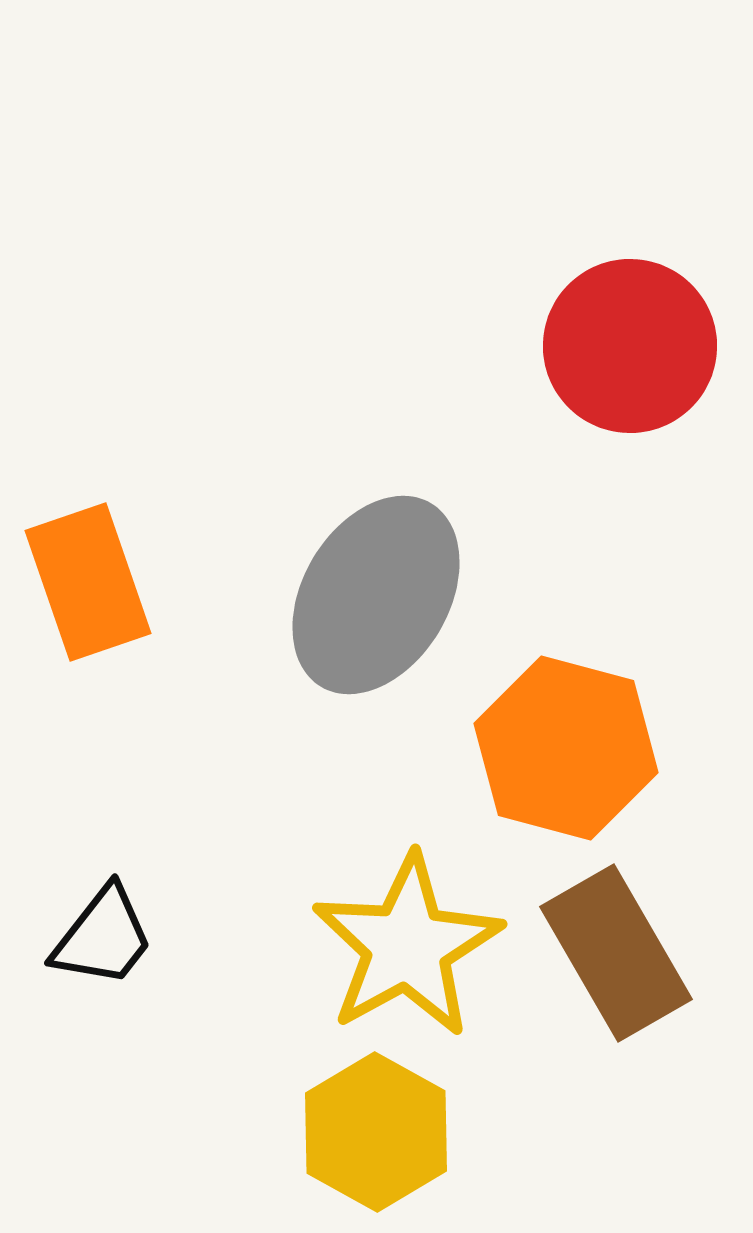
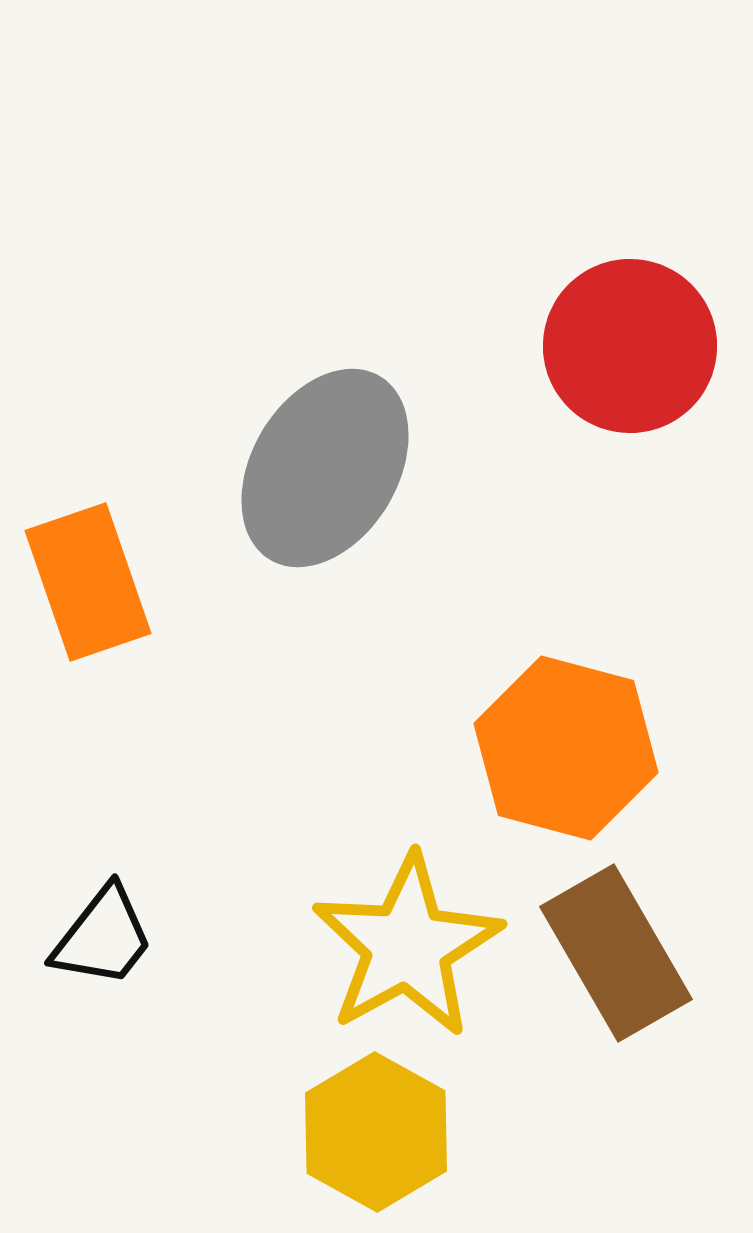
gray ellipse: moved 51 px left, 127 px up
